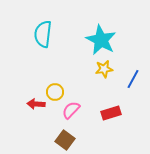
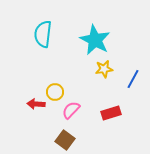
cyan star: moved 6 px left
